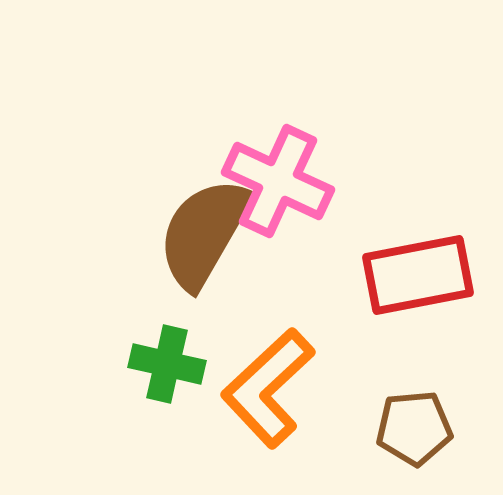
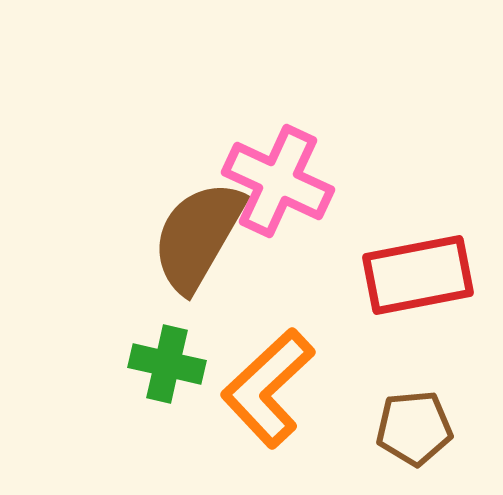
brown semicircle: moved 6 px left, 3 px down
